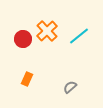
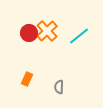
red circle: moved 6 px right, 6 px up
gray semicircle: moved 11 px left; rotated 48 degrees counterclockwise
